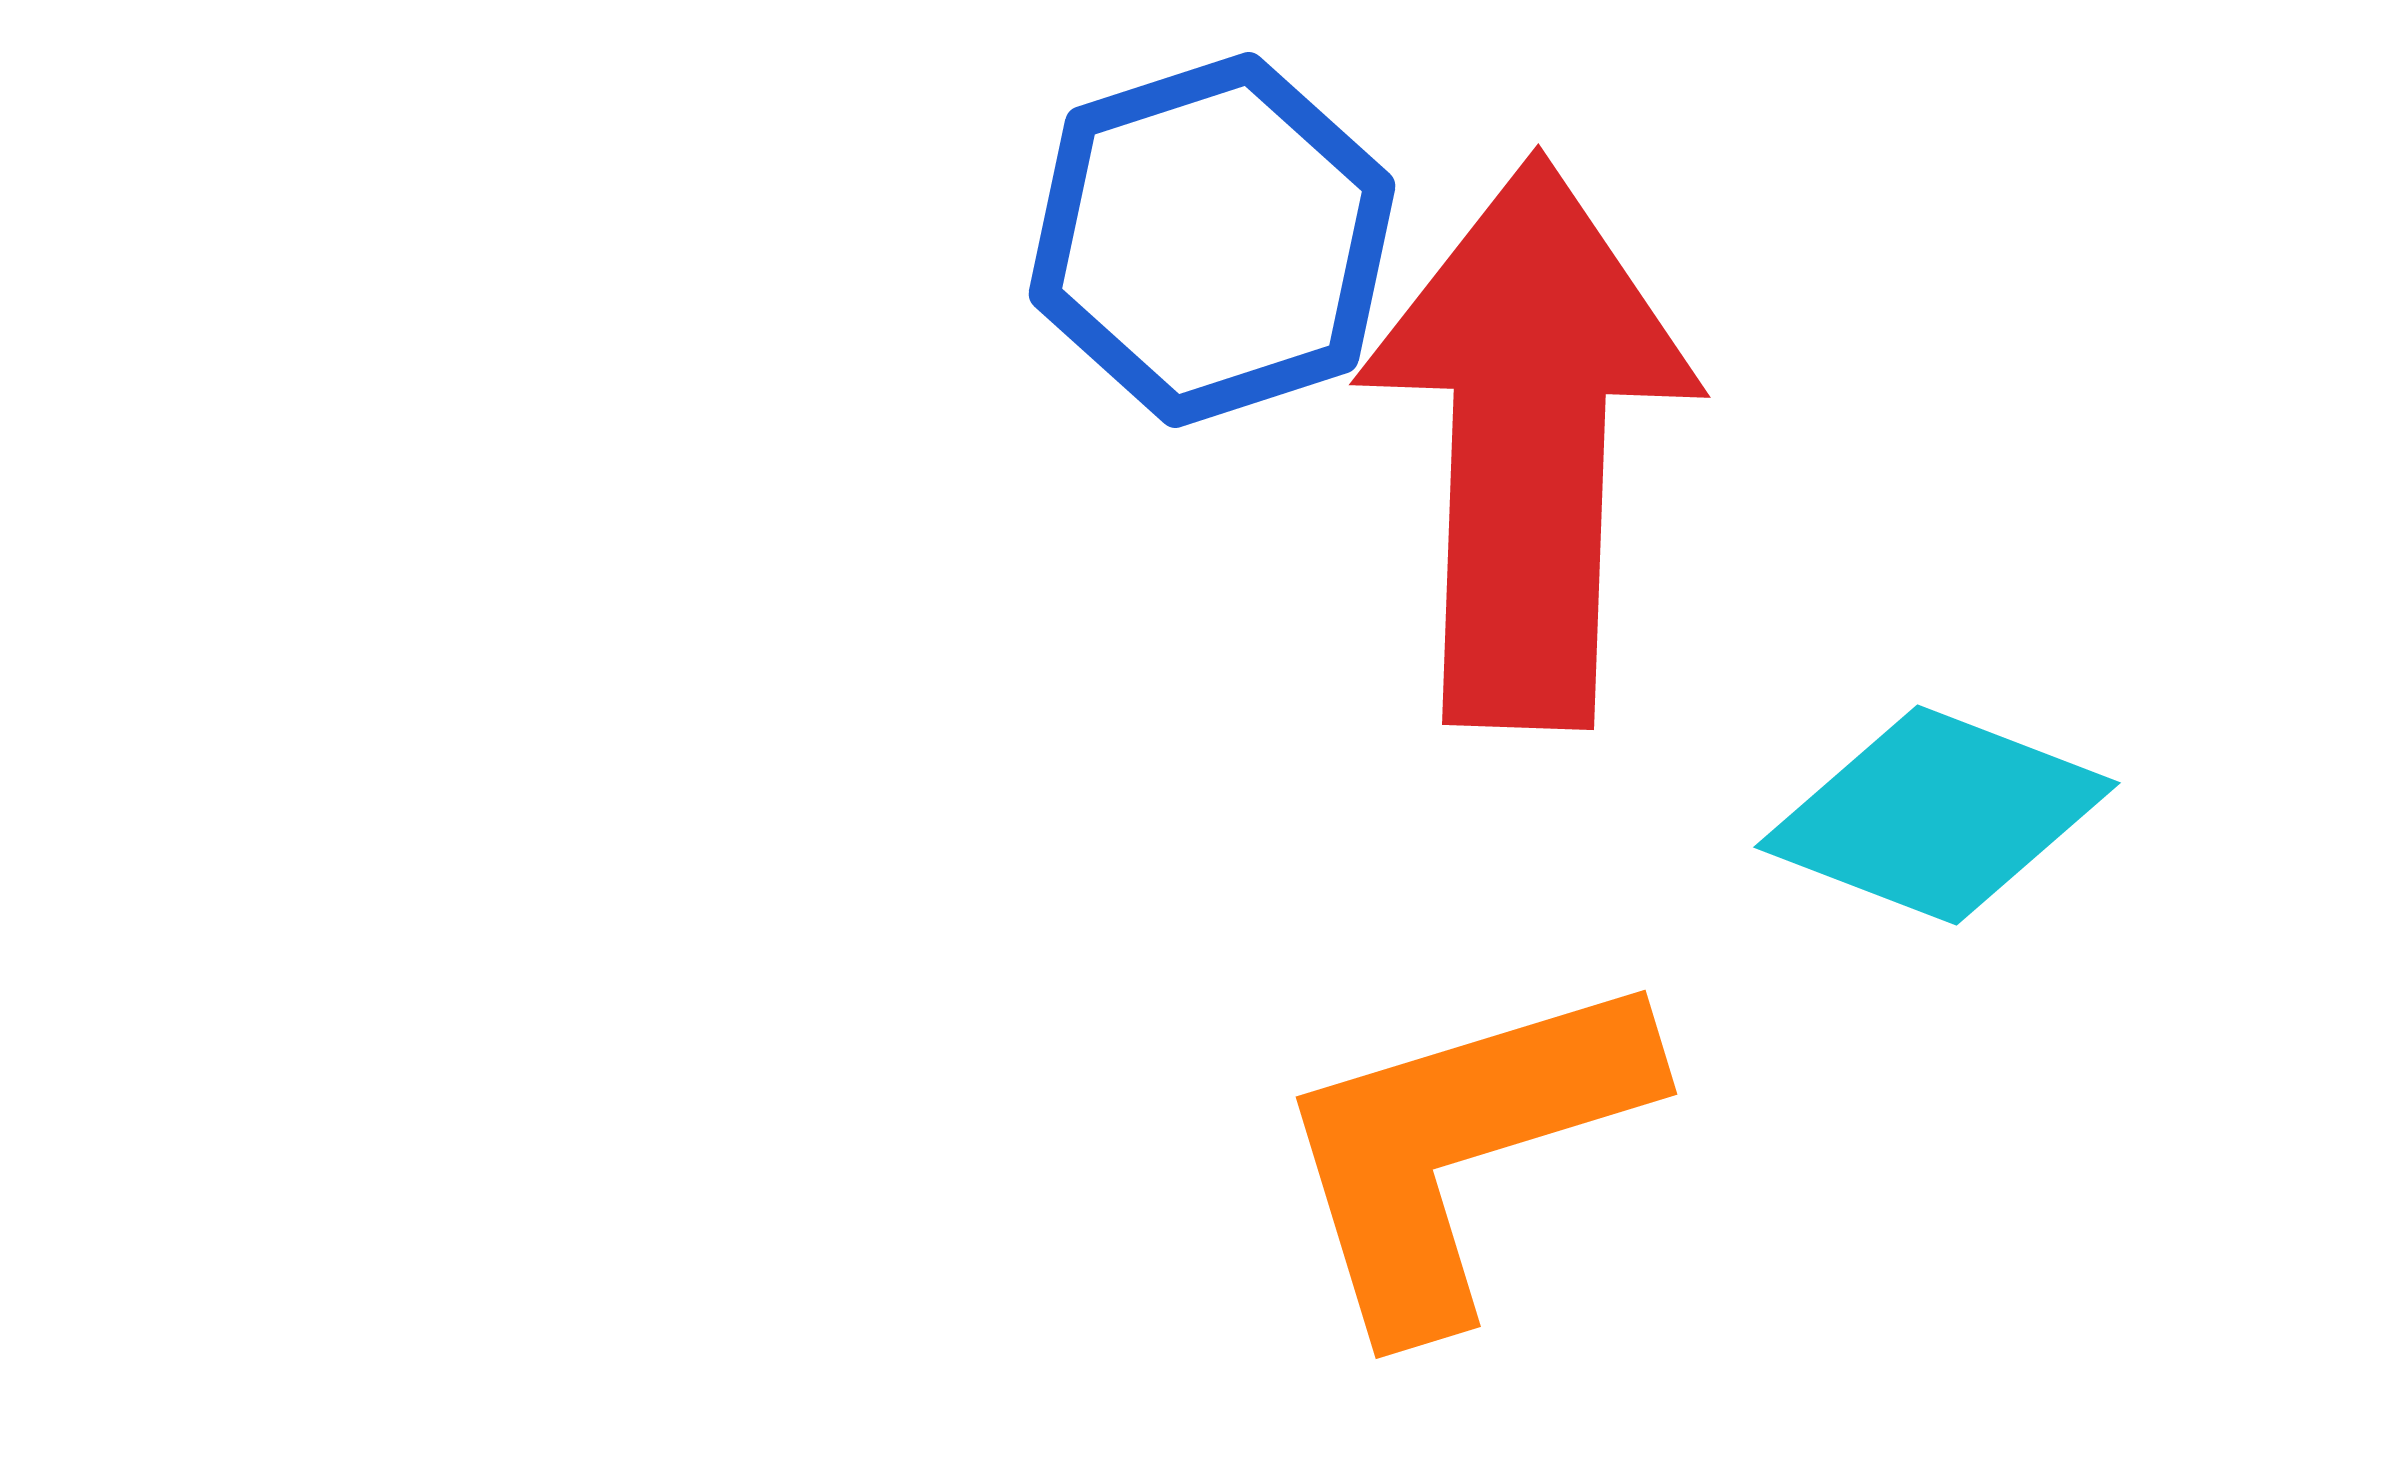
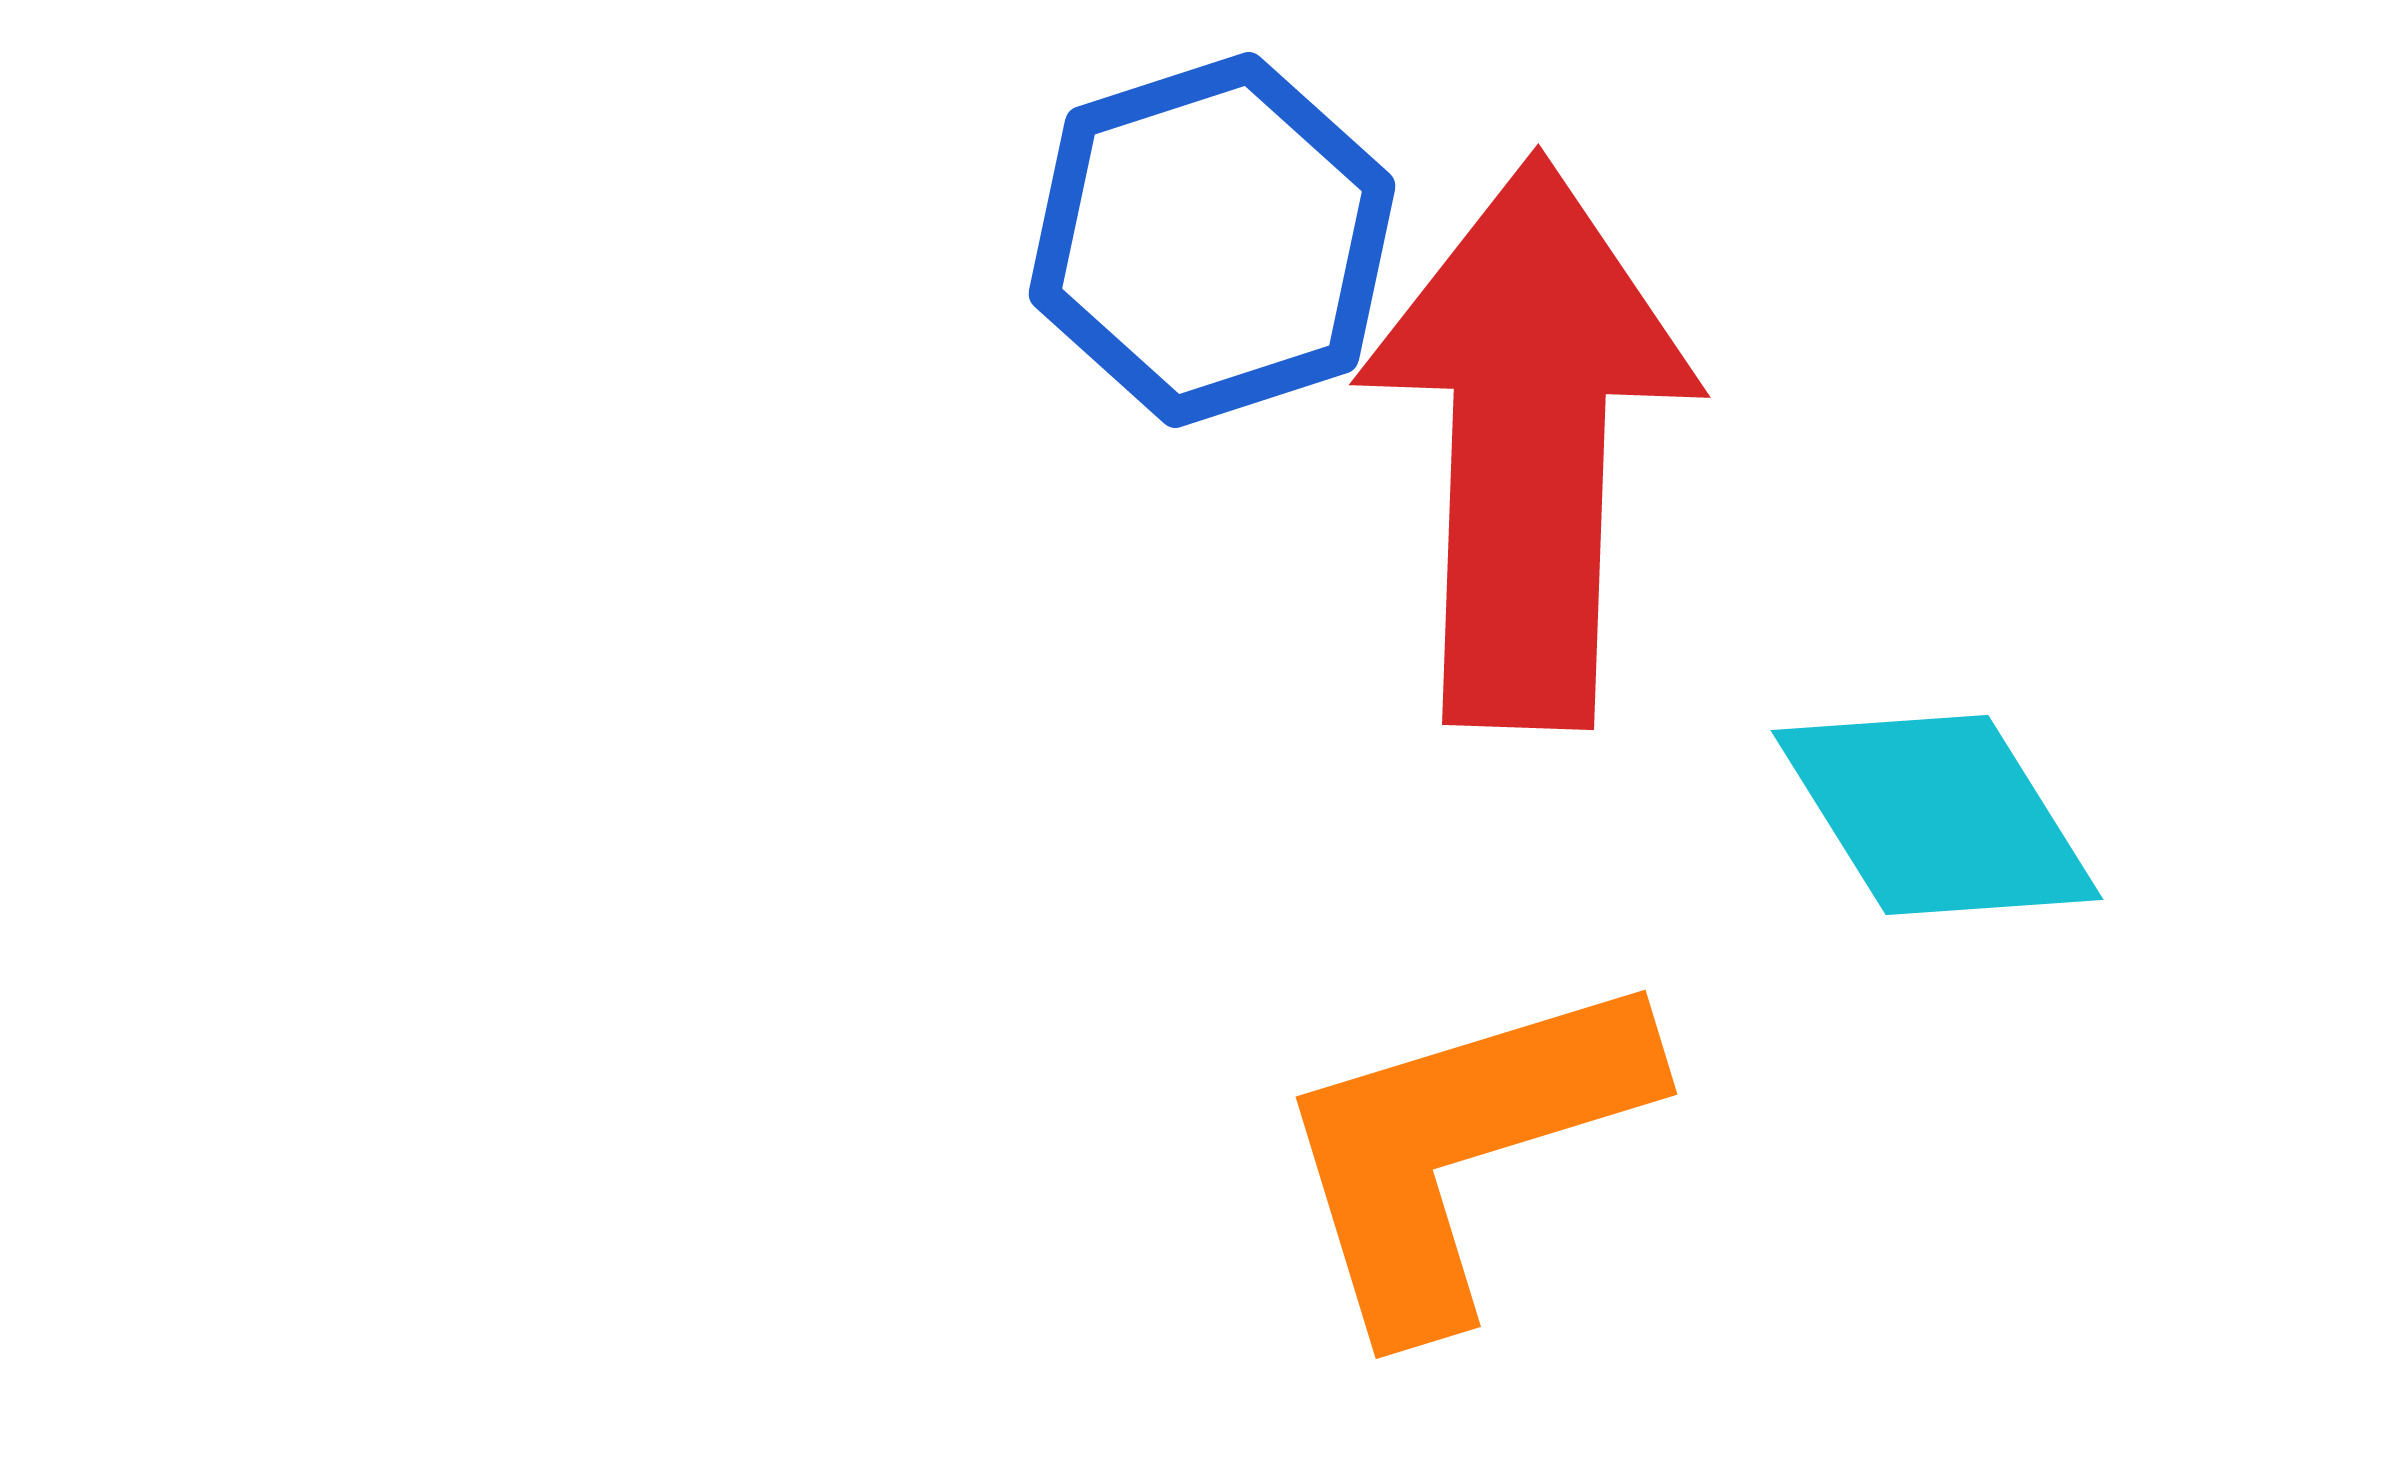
cyan diamond: rotated 37 degrees clockwise
